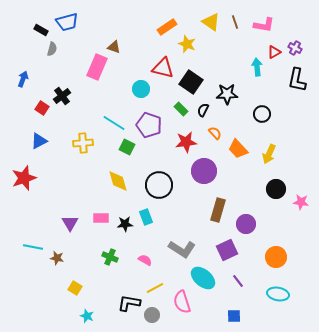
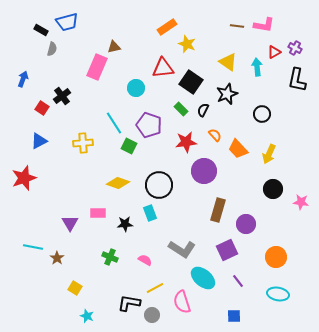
yellow triangle at (211, 22): moved 17 px right, 40 px down
brown line at (235, 22): moved 2 px right, 4 px down; rotated 64 degrees counterclockwise
brown triangle at (114, 47): rotated 32 degrees counterclockwise
red triangle at (163, 68): rotated 20 degrees counterclockwise
cyan circle at (141, 89): moved 5 px left, 1 px up
black star at (227, 94): rotated 20 degrees counterclockwise
cyan line at (114, 123): rotated 25 degrees clockwise
orange semicircle at (215, 133): moved 2 px down
green square at (127, 147): moved 2 px right, 1 px up
yellow diamond at (118, 181): moved 2 px down; rotated 55 degrees counterclockwise
black circle at (276, 189): moved 3 px left
cyan rectangle at (146, 217): moved 4 px right, 4 px up
pink rectangle at (101, 218): moved 3 px left, 5 px up
brown star at (57, 258): rotated 24 degrees clockwise
